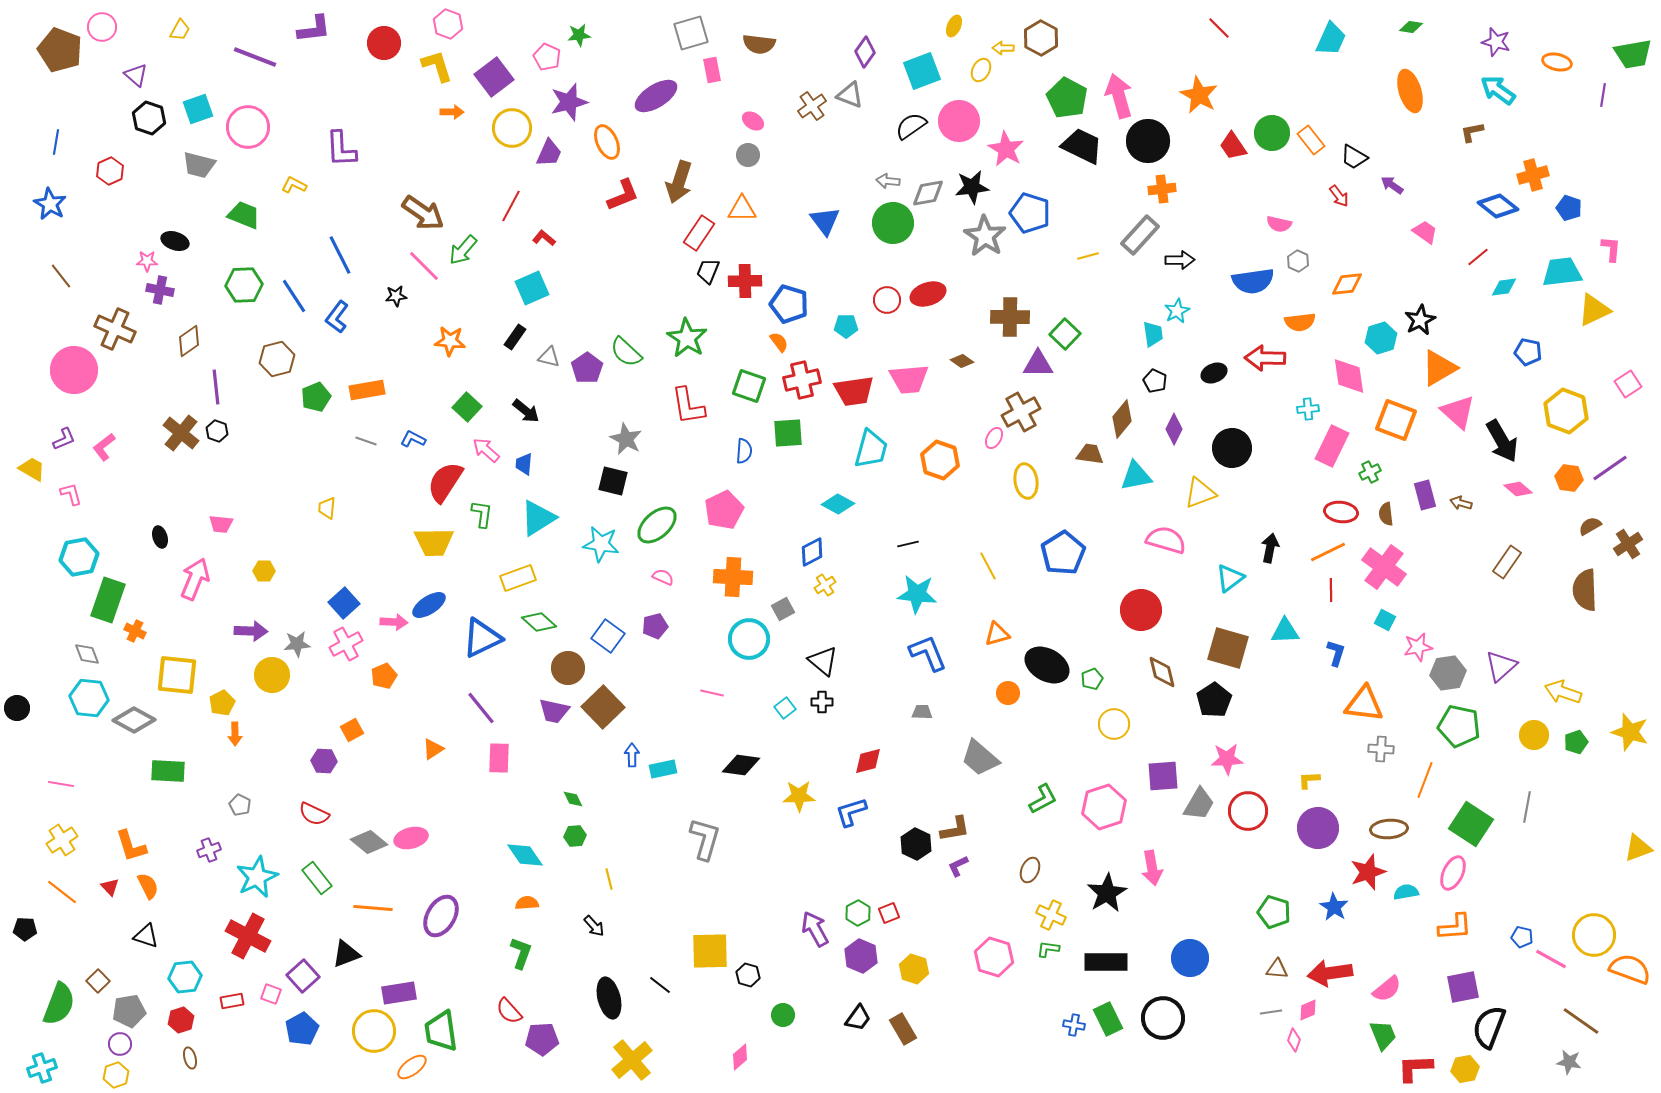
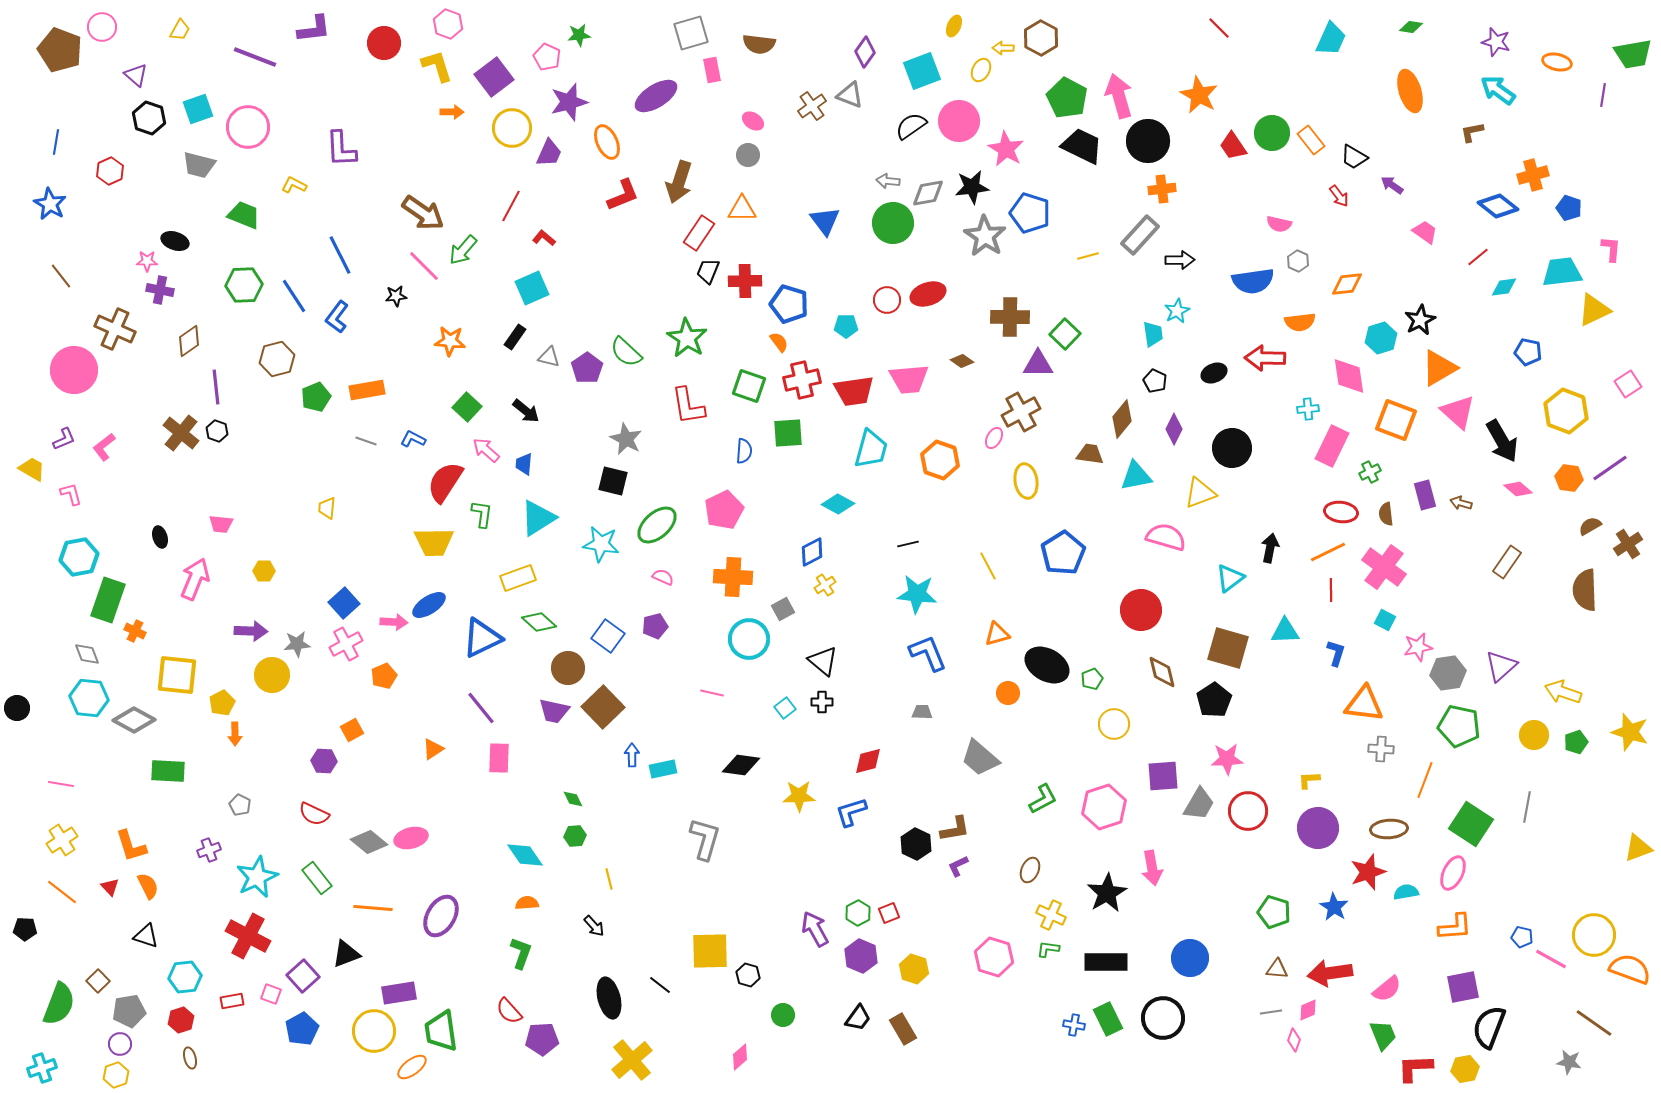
pink semicircle at (1166, 540): moved 3 px up
brown line at (1581, 1021): moved 13 px right, 2 px down
